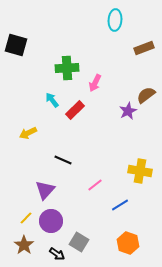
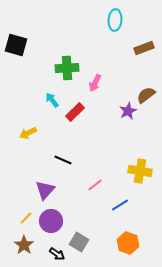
red rectangle: moved 2 px down
